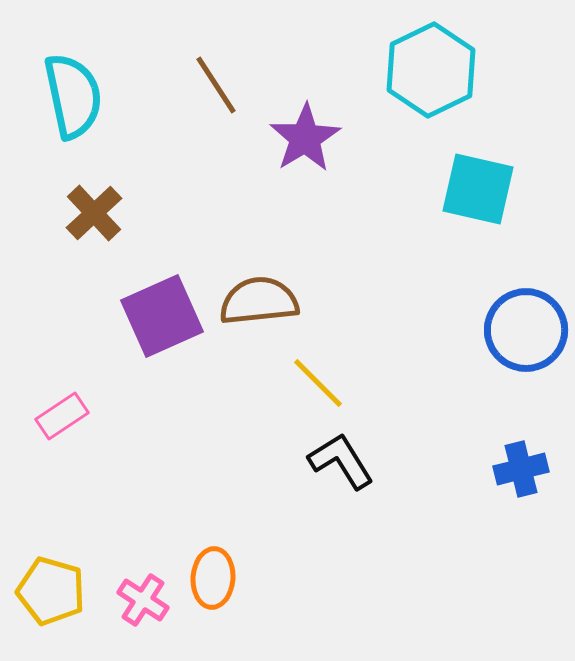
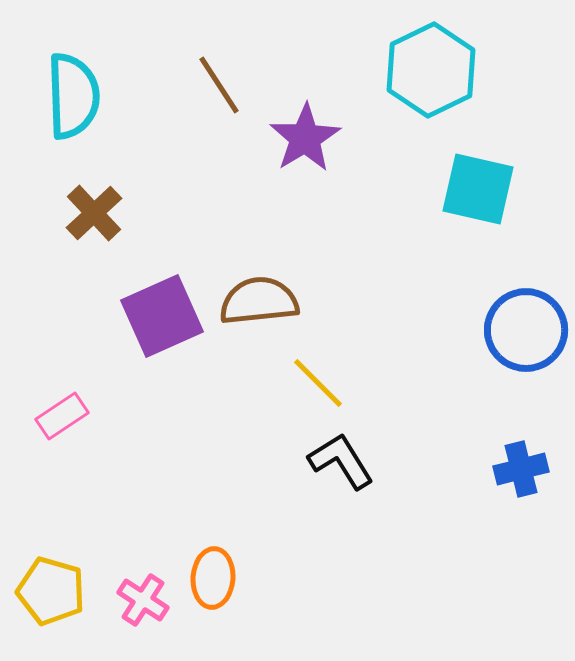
brown line: moved 3 px right
cyan semicircle: rotated 10 degrees clockwise
